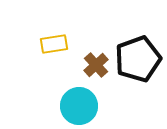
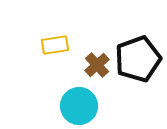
yellow rectangle: moved 1 px right, 1 px down
brown cross: moved 1 px right
